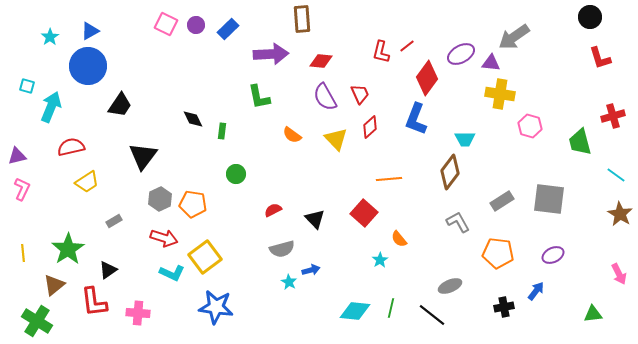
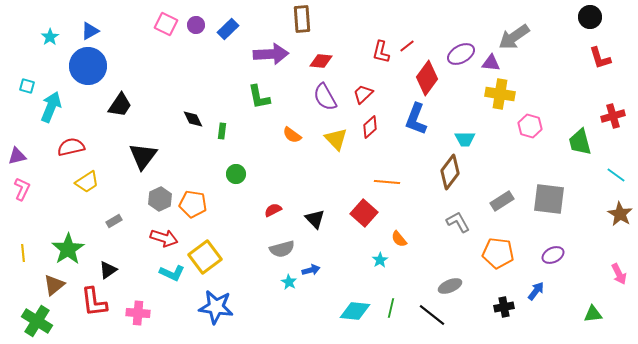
red trapezoid at (360, 94): moved 3 px right; rotated 110 degrees counterclockwise
orange line at (389, 179): moved 2 px left, 3 px down; rotated 10 degrees clockwise
